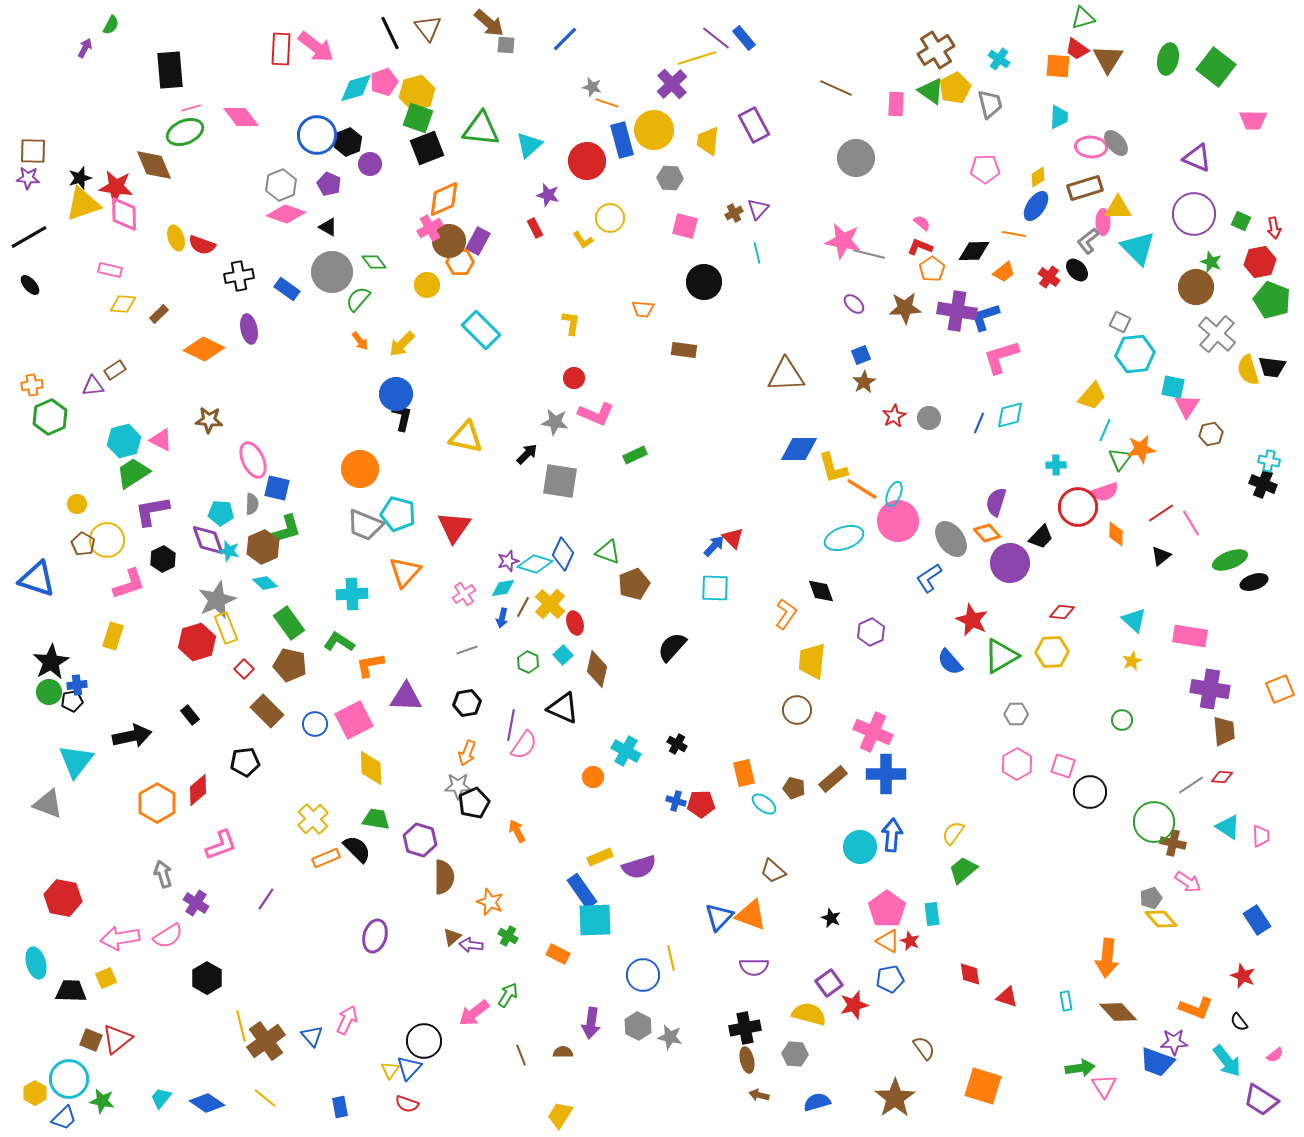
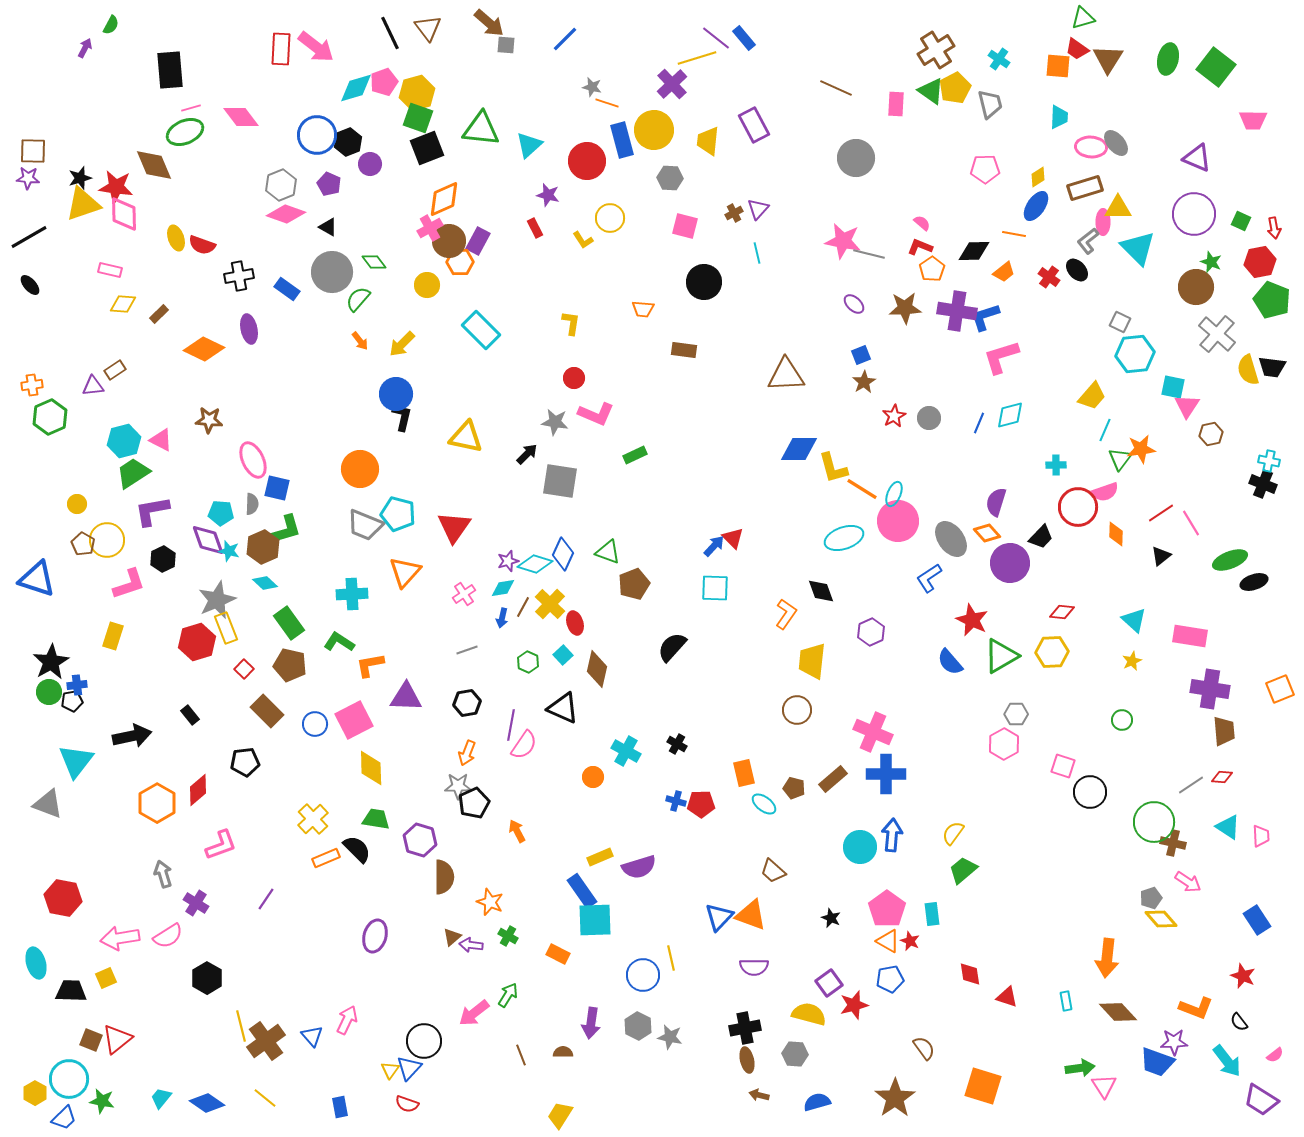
pink hexagon at (1017, 764): moved 13 px left, 20 px up
